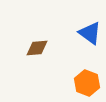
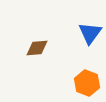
blue triangle: rotated 30 degrees clockwise
